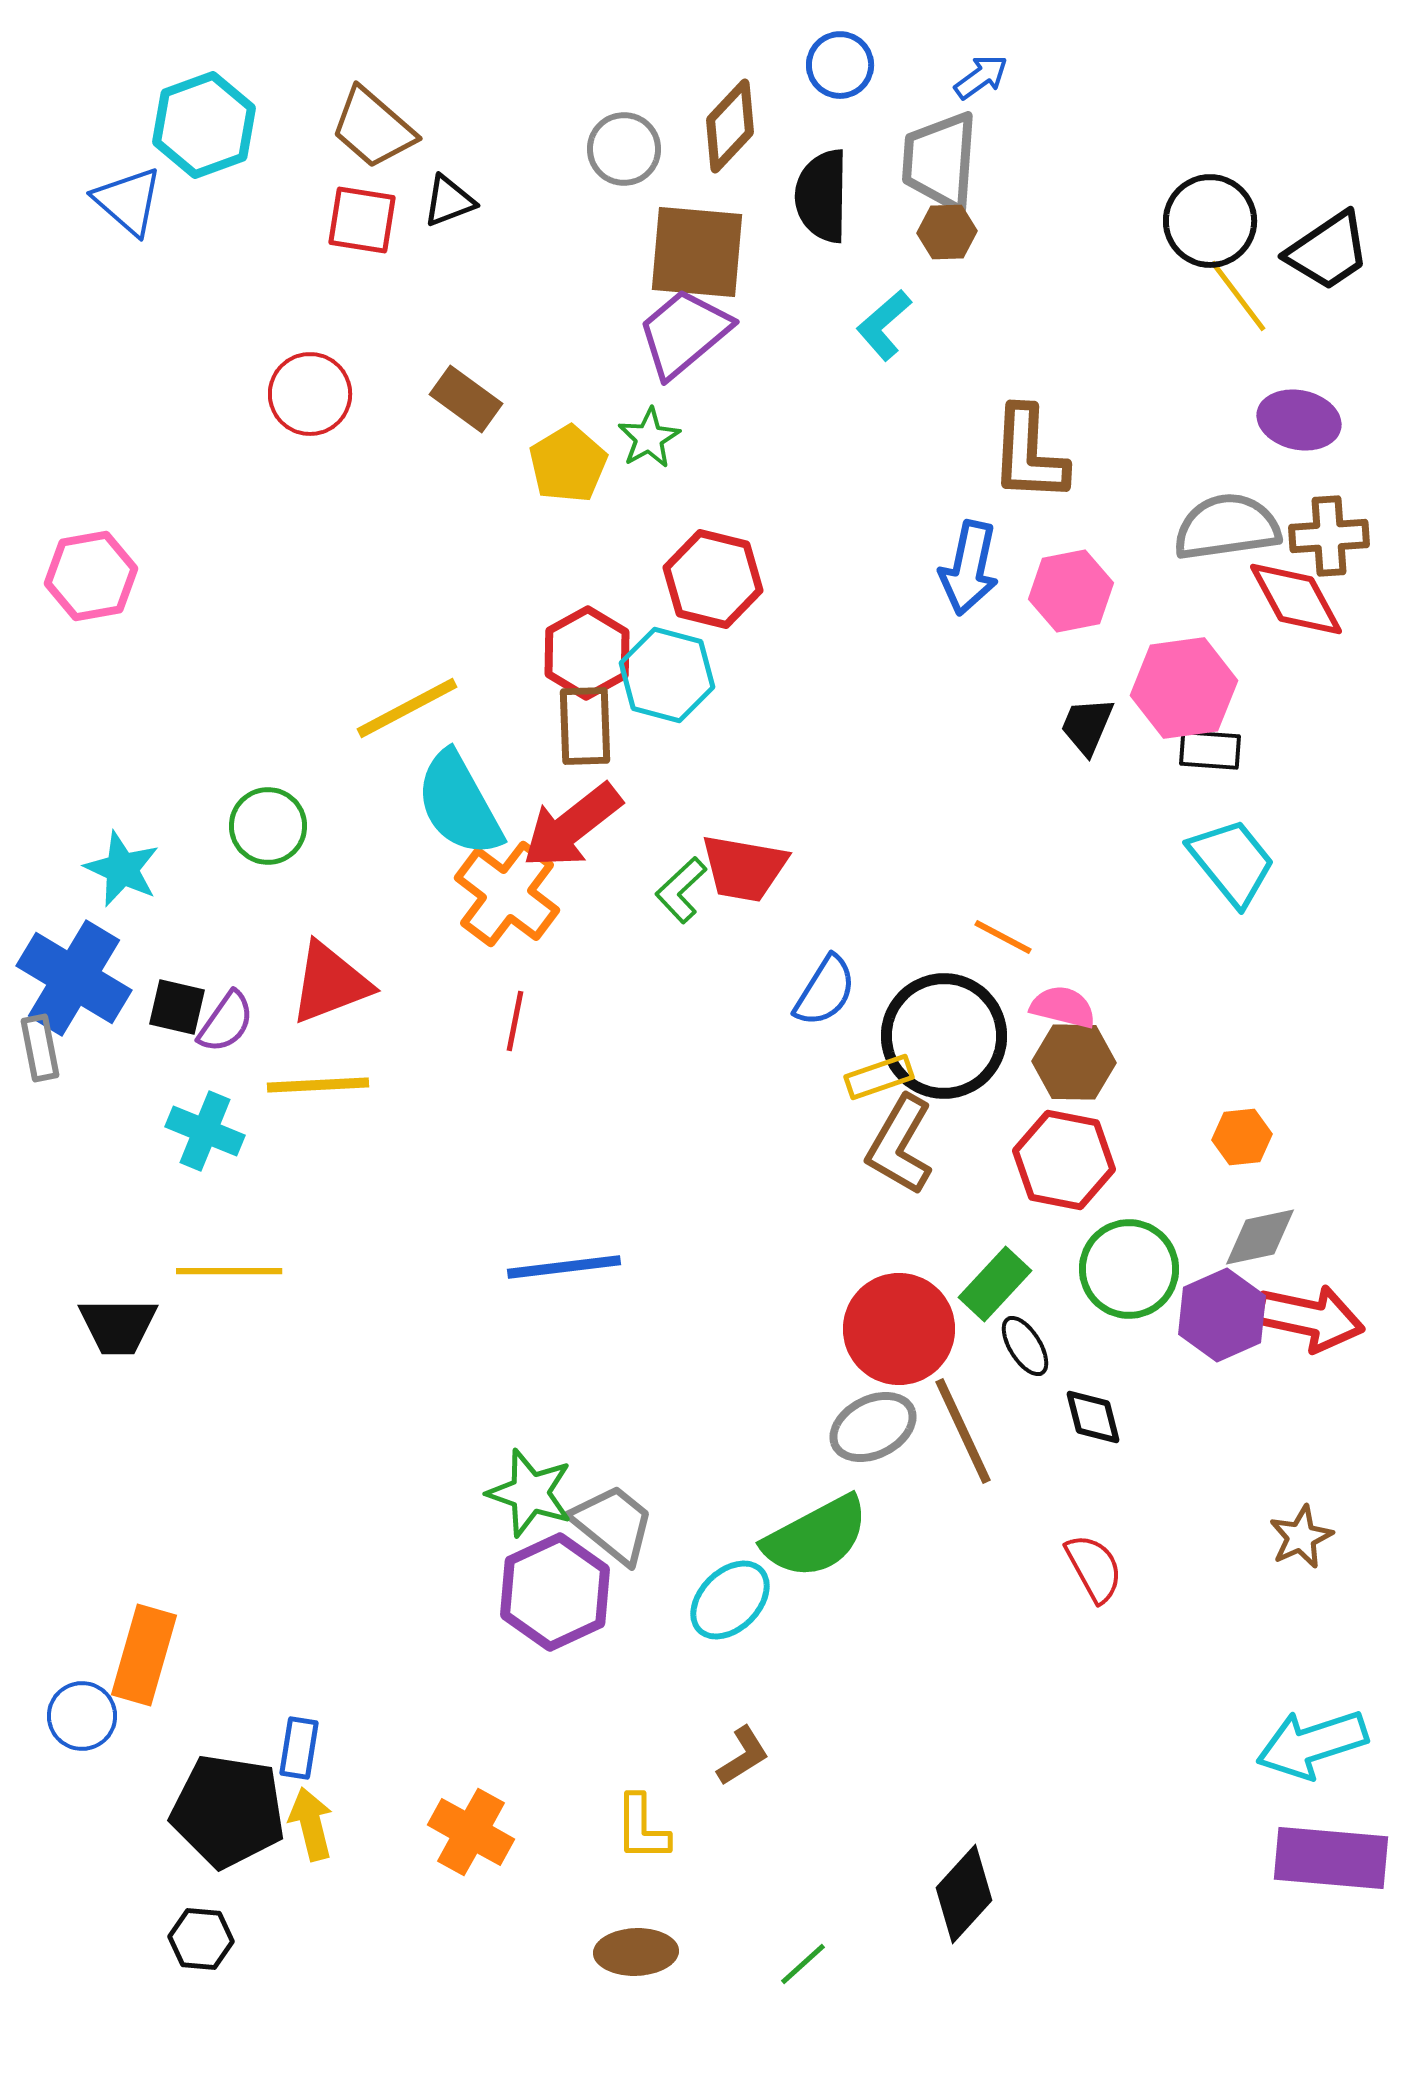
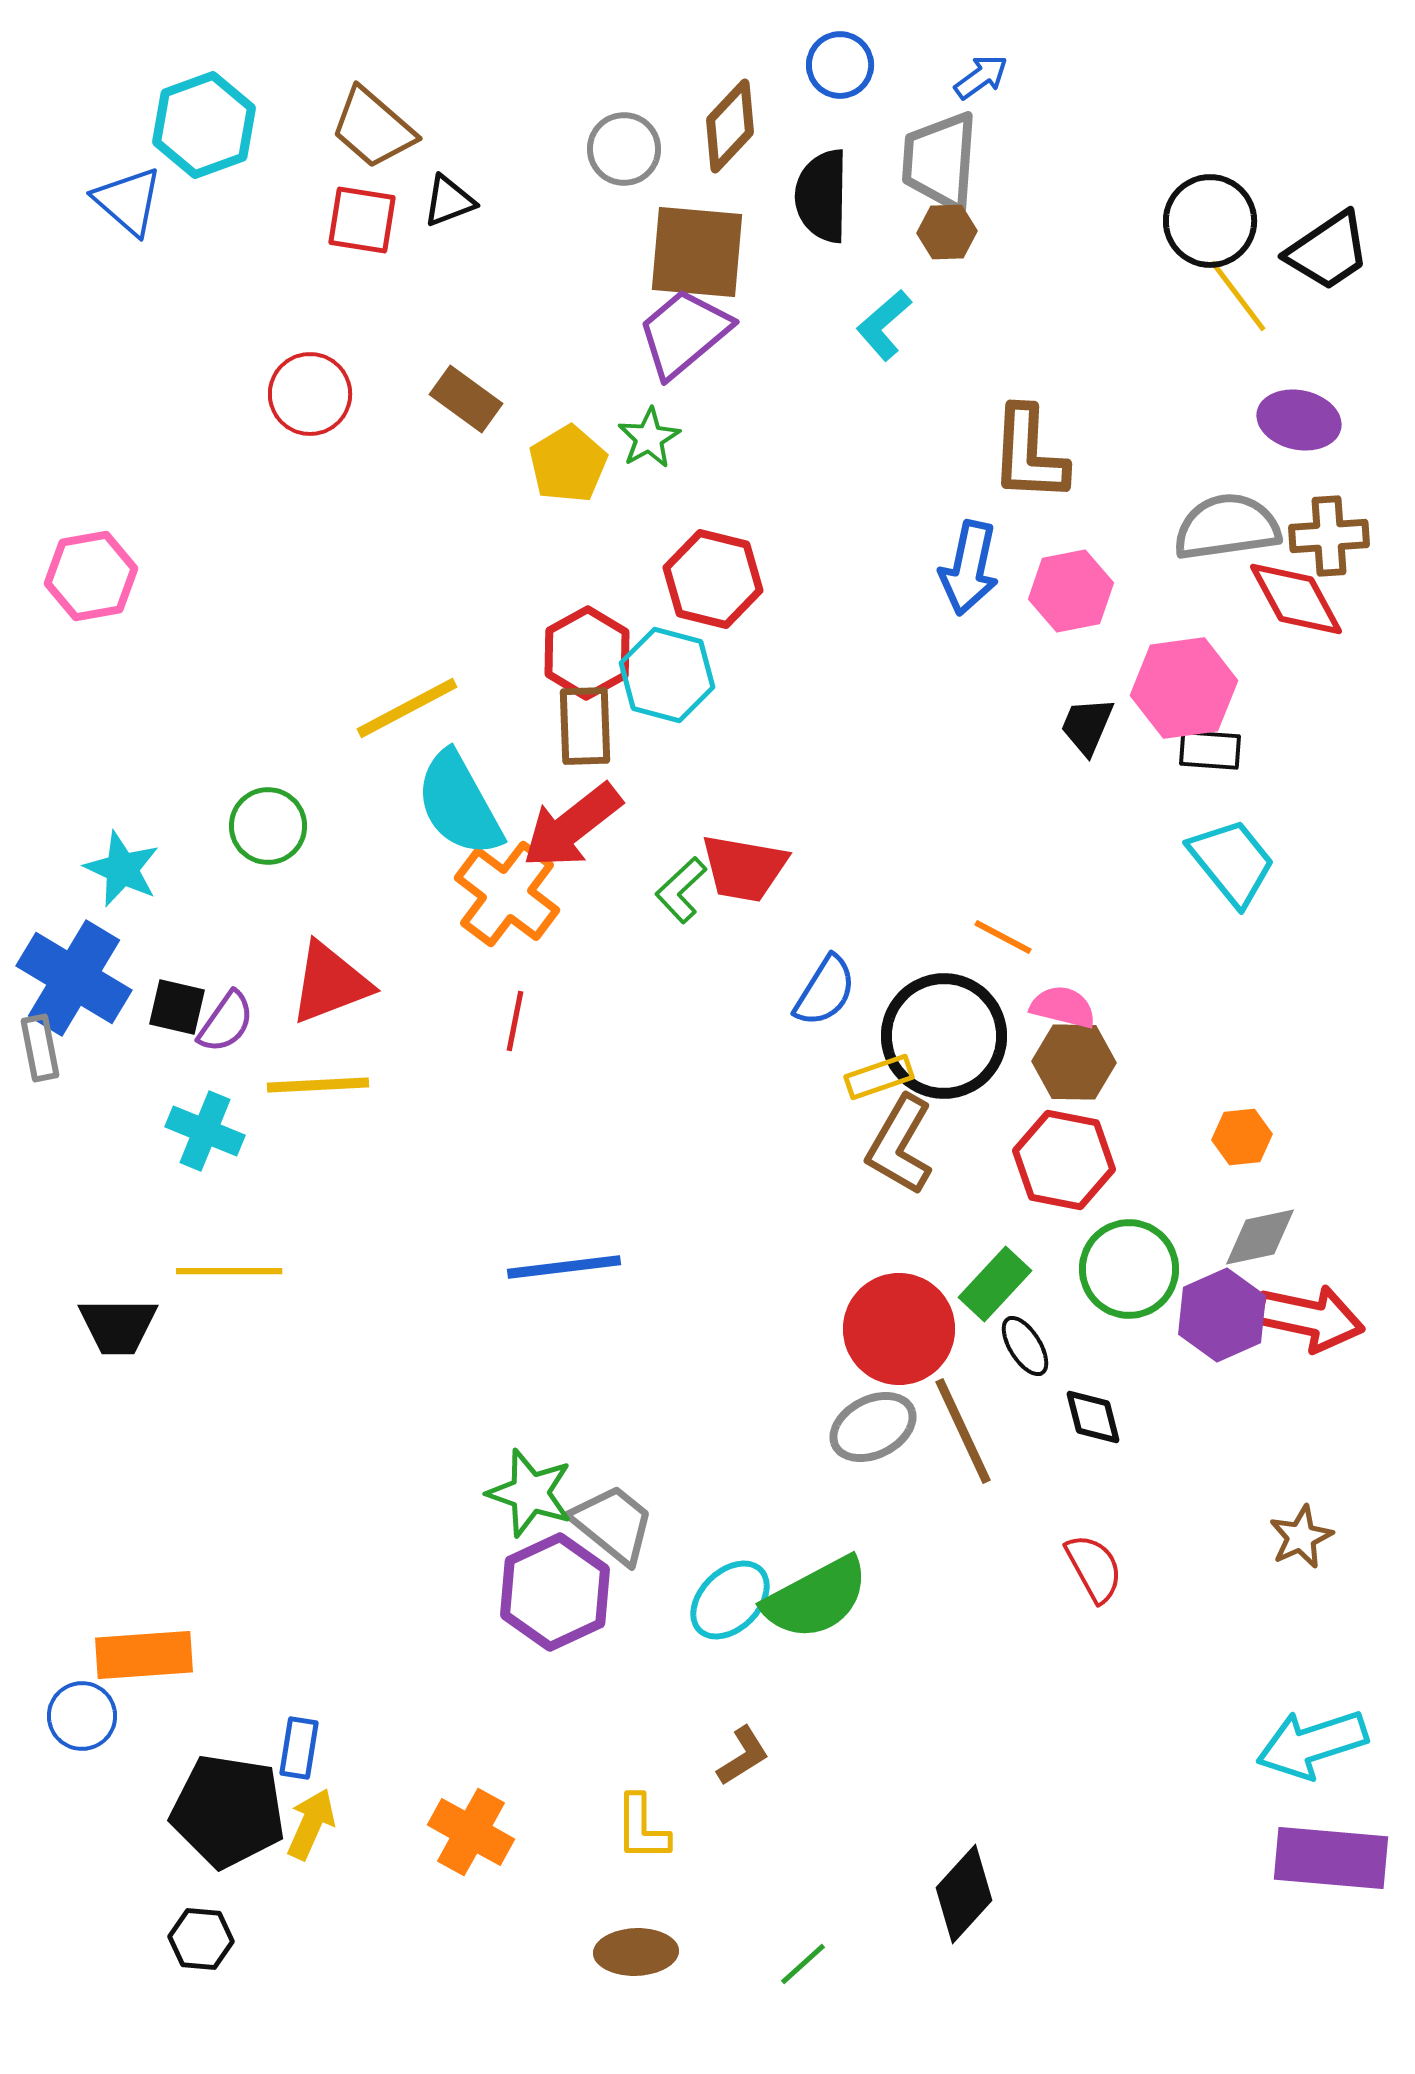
green semicircle at (816, 1537): moved 61 px down
orange rectangle at (144, 1655): rotated 70 degrees clockwise
yellow arrow at (311, 1824): rotated 38 degrees clockwise
